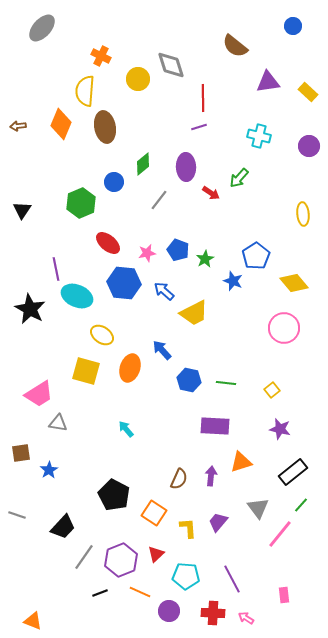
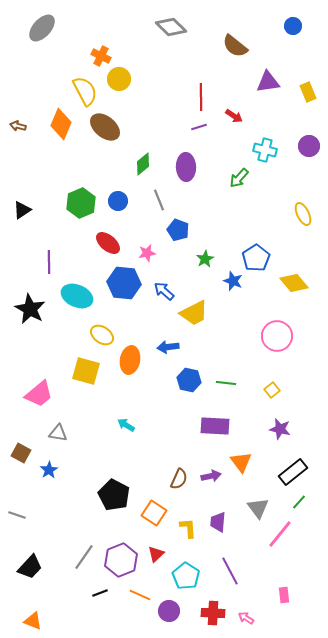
gray diamond at (171, 65): moved 38 px up; rotated 28 degrees counterclockwise
yellow circle at (138, 79): moved 19 px left
yellow semicircle at (85, 91): rotated 148 degrees clockwise
yellow rectangle at (308, 92): rotated 24 degrees clockwise
red line at (203, 98): moved 2 px left, 1 px up
brown arrow at (18, 126): rotated 21 degrees clockwise
brown ellipse at (105, 127): rotated 40 degrees counterclockwise
cyan cross at (259, 136): moved 6 px right, 14 px down
blue circle at (114, 182): moved 4 px right, 19 px down
red arrow at (211, 193): moved 23 px right, 77 px up
gray line at (159, 200): rotated 60 degrees counterclockwise
black triangle at (22, 210): rotated 24 degrees clockwise
yellow ellipse at (303, 214): rotated 20 degrees counterclockwise
blue pentagon at (178, 250): moved 20 px up
blue pentagon at (256, 256): moved 2 px down
purple line at (56, 269): moved 7 px left, 7 px up; rotated 10 degrees clockwise
pink circle at (284, 328): moved 7 px left, 8 px down
blue arrow at (162, 350): moved 6 px right, 3 px up; rotated 55 degrees counterclockwise
orange ellipse at (130, 368): moved 8 px up; rotated 8 degrees counterclockwise
pink trapezoid at (39, 394): rotated 8 degrees counterclockwise
gray triangle at (58, 423): moved 10 px down
cyan arrow at (126, 429): moved 4 px up; rotated 18 degrees counterclockwise
brown square at (21, 453): rotated 36 degrees clockwise
orange triangle at (241, 462): rotated 50 degrees counterclockwise
purple arrow at (211, 476): rotated 72 degrees clockwise
green line at (301, 505): moved 2 px left, 3 px up
purple trapezoid at (218, 522): rotated 35 degrees counterclockwise
black trapezoid at (63, 527): moved 33 px left, 40 px down
cyan pentagon at (186, 576): rotated 28 degrees clockwise
purple line at (232, 579): moved 2 px left, 8 px up
orange line at (140, 592): moved 3 px down
